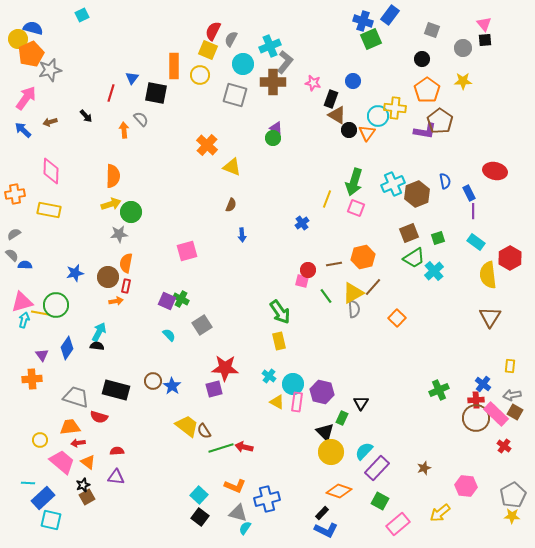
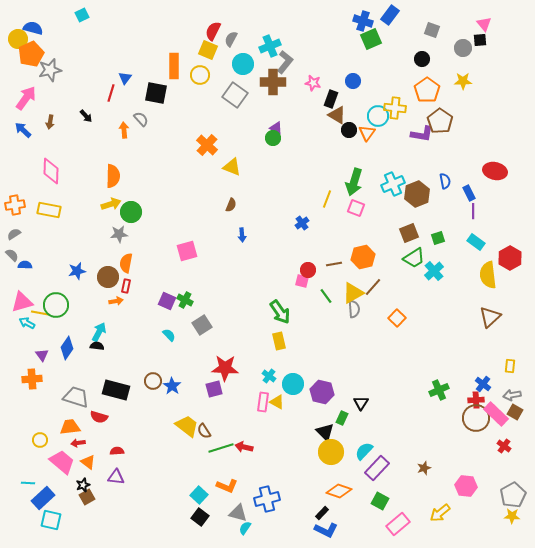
black square at (485, 40): moved 5 px left
blue triangle at (132, 78): moved 7 px left
gray square at (235, 95): rotated 20 degrees clockwise
brown arrow at (50, 122): rotated 64 degrees counterclockwise
purple L-shape at (425, 131): moved 3 px left, 3 px down
orange cross at (15, 194): moved 11 px down
blue star at (75, 273): moved 2 px right, 2 px up
green cross at (181, 299): moved 4 px right, 1 px down
brown triangle at (490, 317): rotated 15 degrees clockwise
cyan arrow at (24, 320): moved 3 px right, 3 px down; rotated 77 degrees counterclockwise
pink rectangle at (297, 402): moved 34 px left
orange L-shape at (235, 486): moved 8 px left
